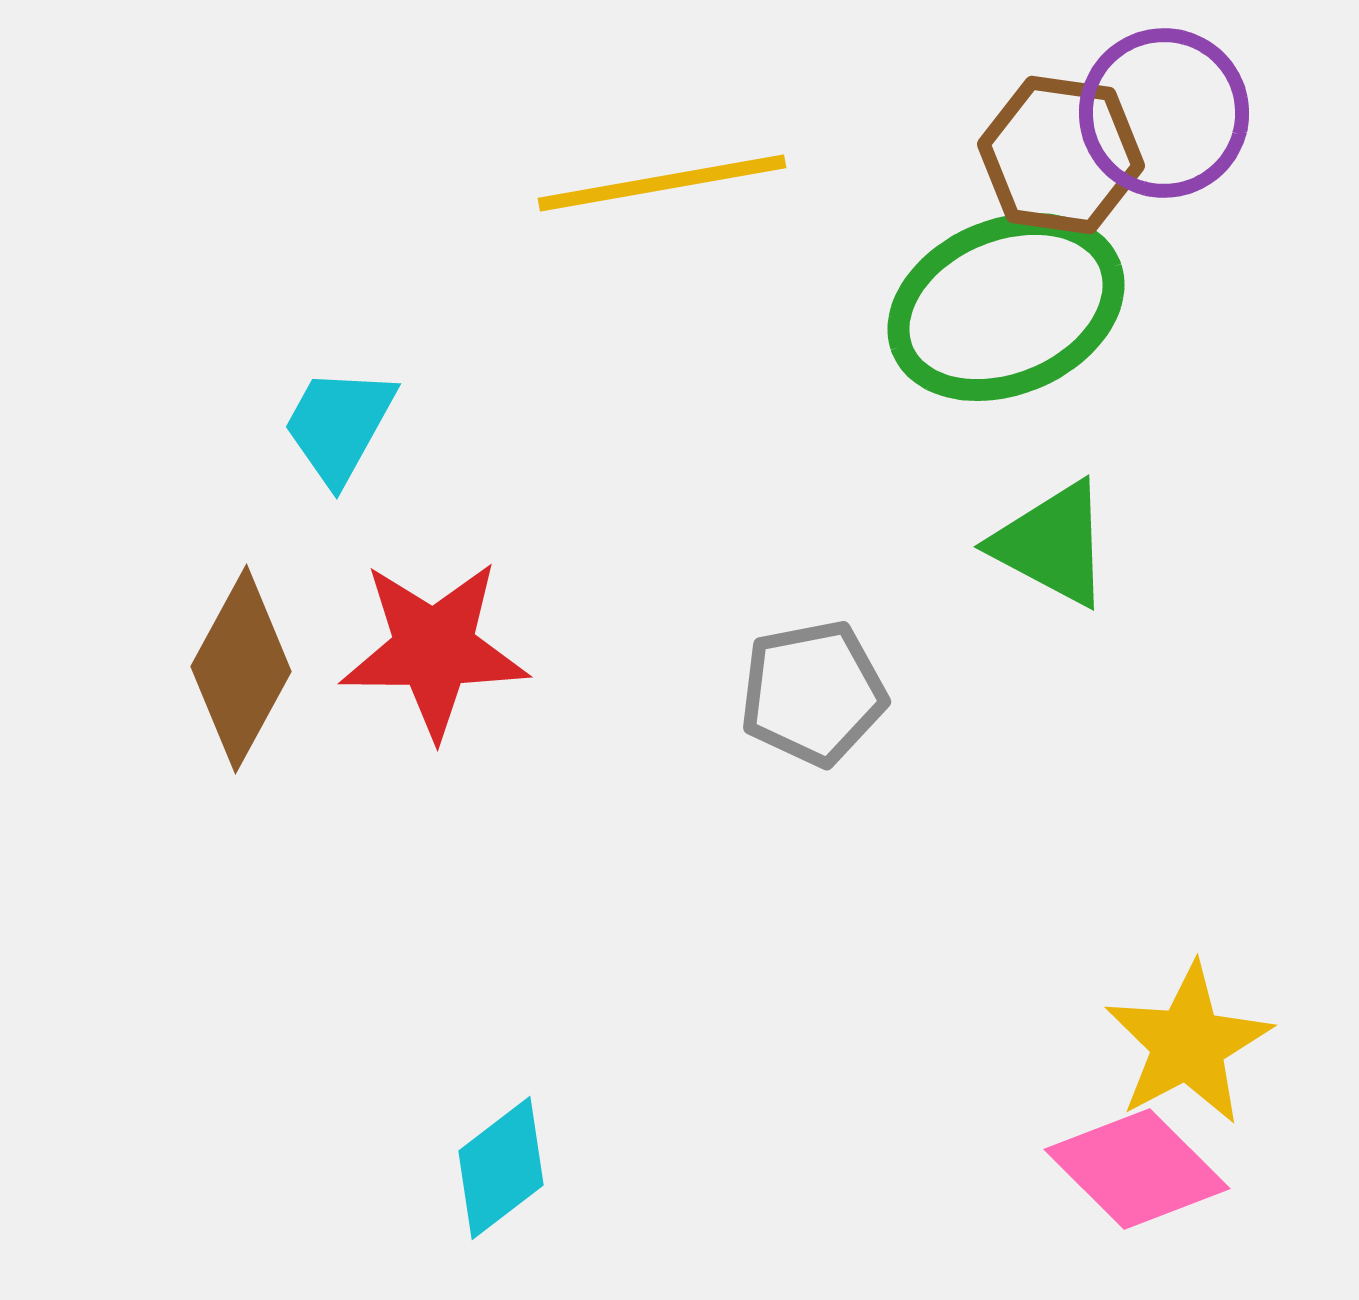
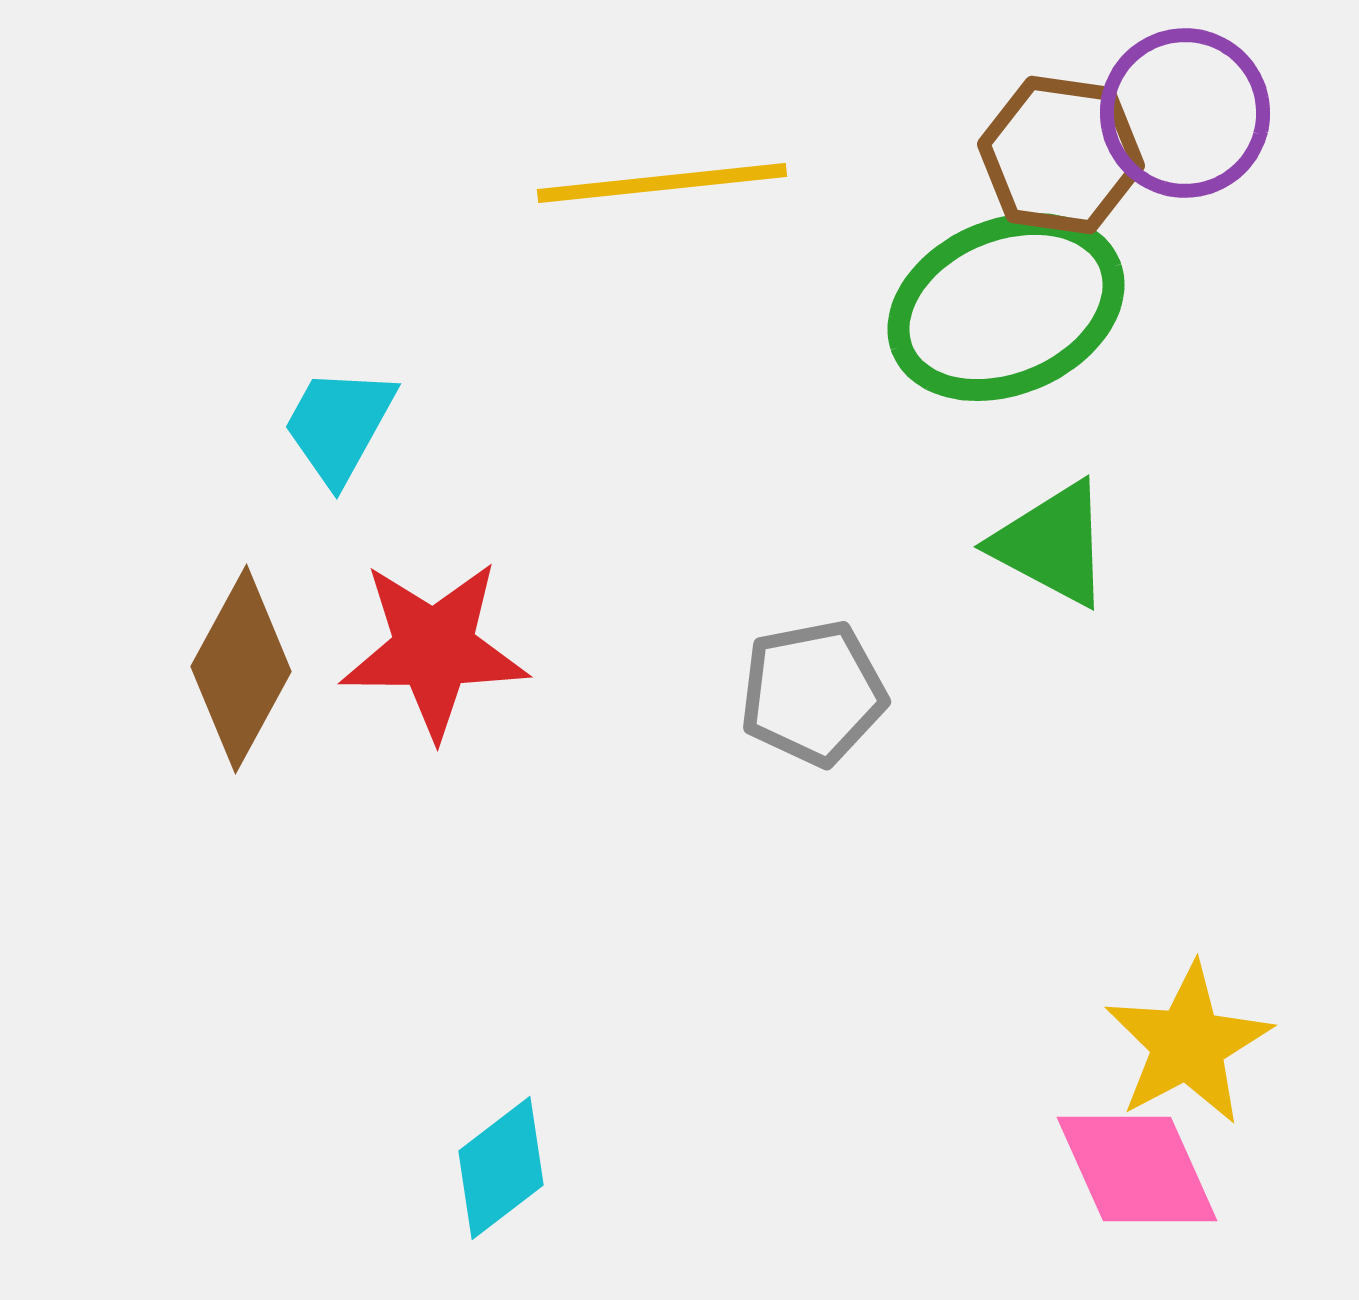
purple circle: moved 21 px right
yellow line: rotated 4 degrees clockwise
pink diamond: rotated 21 degrees clockwise
